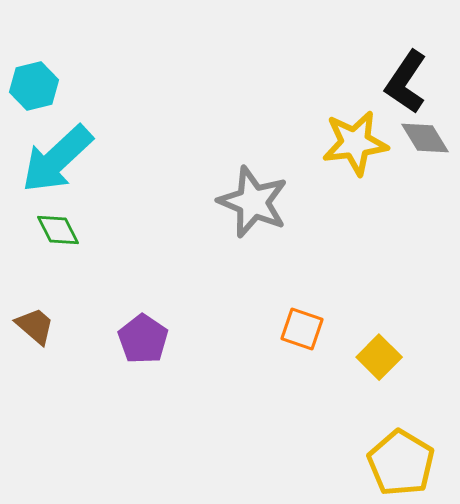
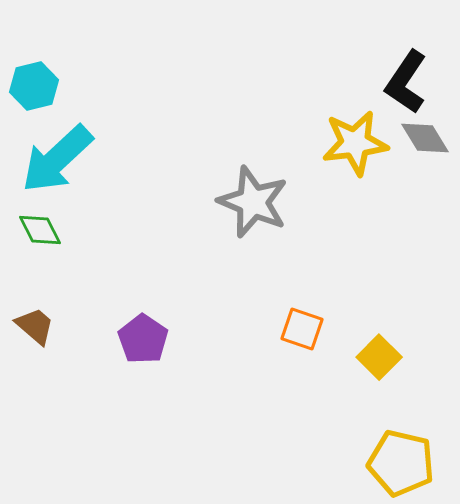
green diamond: moved 18 px left
yellow pentagon: rotated 18 degrees counterclockwise
